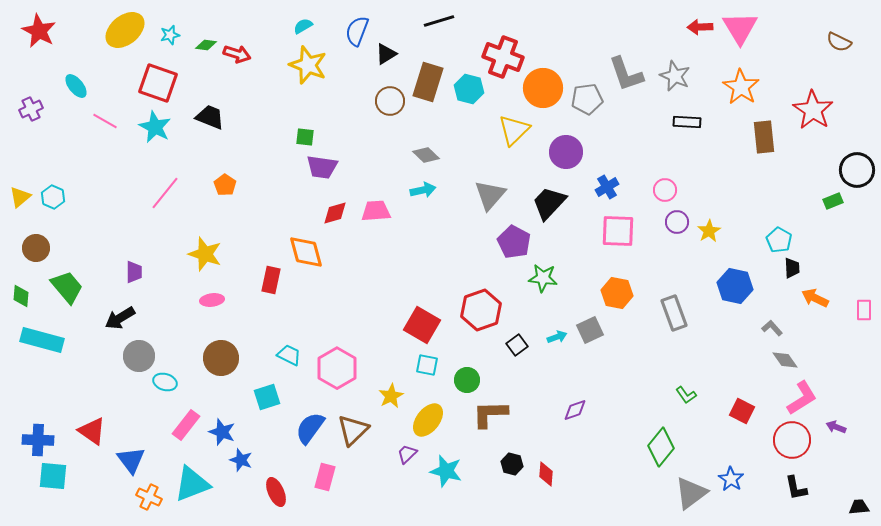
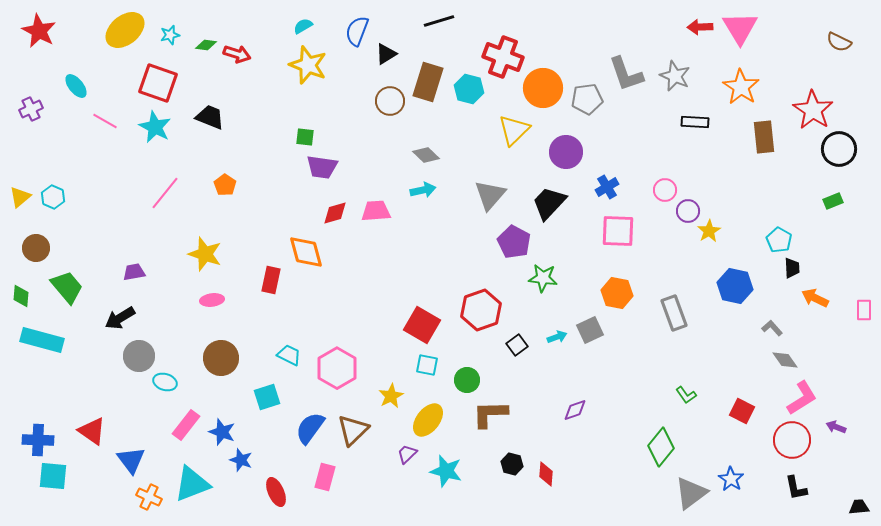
black rectangle at (687, 122): moved 8 px right
black circle at (857, 170): moved 18 px left, 21 px up
purple circle at (677, 222): moved 11 px right, 11 px up
purple trapezoid at (134, 272): rotated 100 degrees counterclockwise
